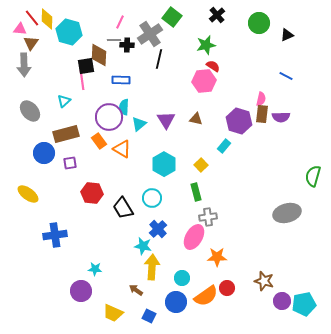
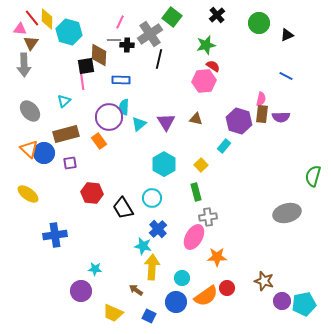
purple triangle at (166, 120): moved 2 px down
orange triangle at (122, 149): moved 93 px left; rotated 12 degrees clockwise
